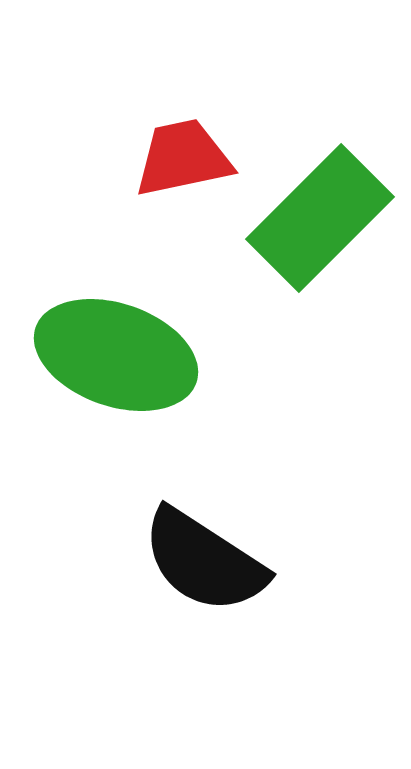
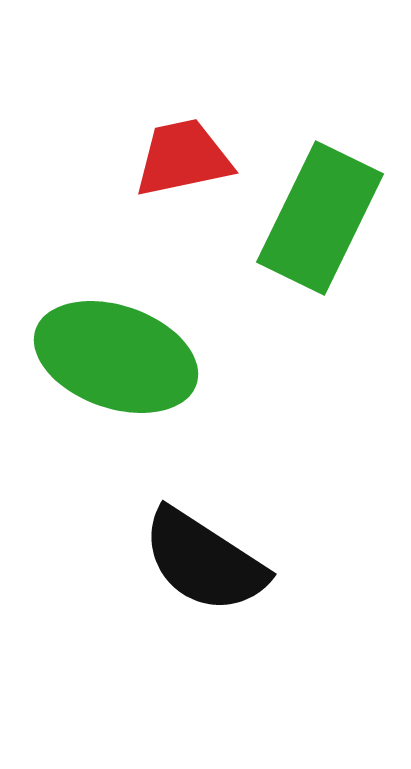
green rectangle: rotated 19 degrees counterclockwise
green ellipse: moved 2 px down
